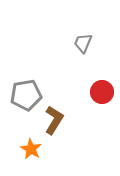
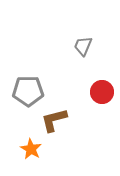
gray trapezoid: moved 3 px down
gray pentagon: moved 2 px right, 4 px up; rotated 8 degrees clockwise
brown L-shape: rotated 136 degrees counterclockwise
